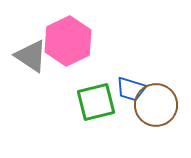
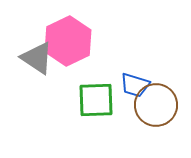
gray triangle: moved 6 px right, 2 px down
blue trapezoid: moved 4 px right, 4 px up
green square: moved 2 px up; rotated 12 degrees clockwise
